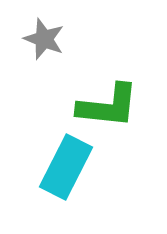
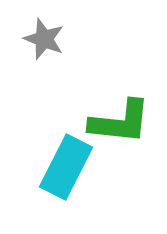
green L-shape: moved 12 px right, 16 px down
